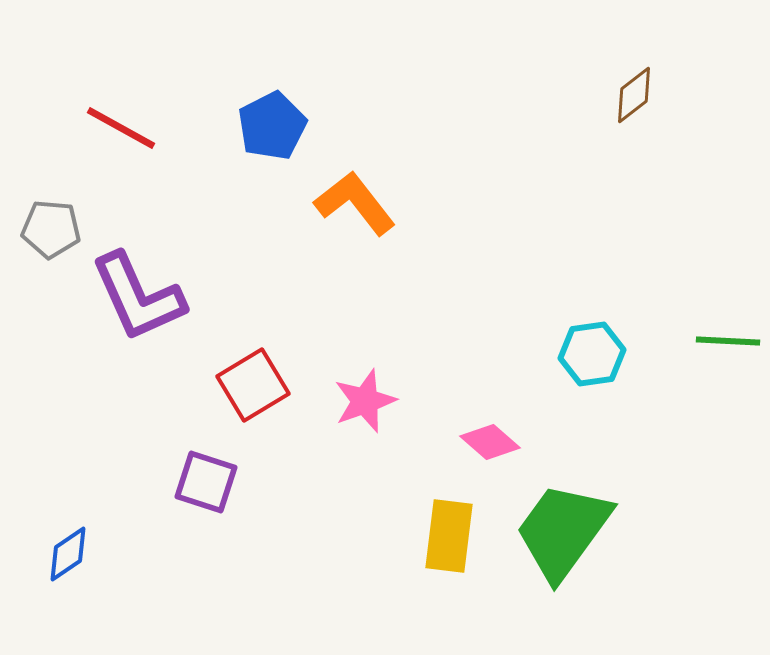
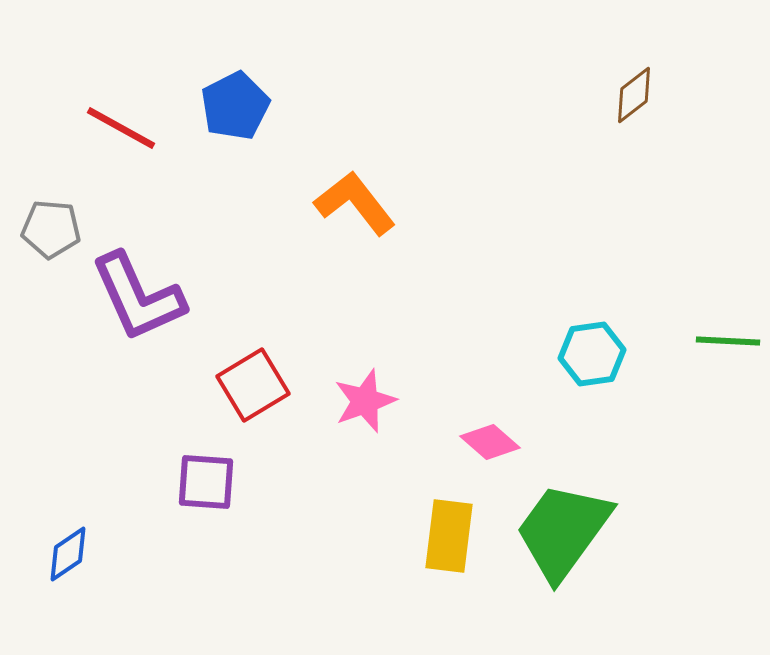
blue pentagon: moved 37 px left, 20 px up
purple square: rotated 14 degrees counterclockwise
